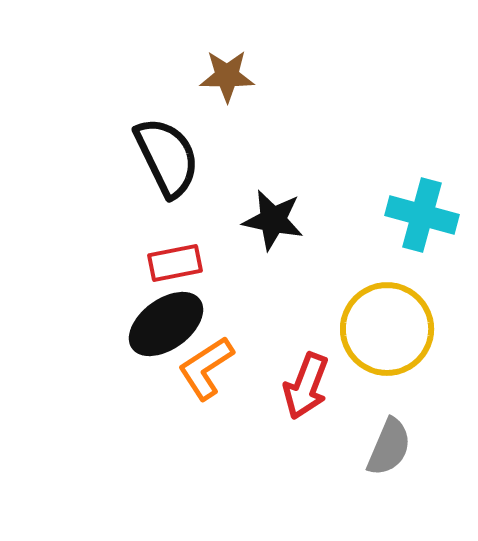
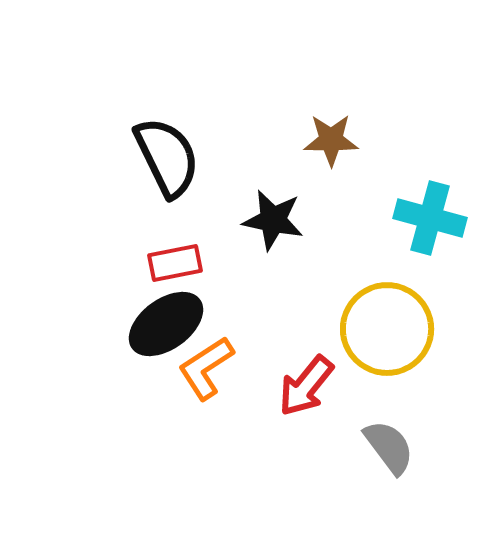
brown star: moved 104 px right, 64 px down
cyan cross: moved 8 px right, 3 px down
red arrow: rotated 18 degrees clockwise
gray semicircle: rotated 60 degrees counterclockwise
